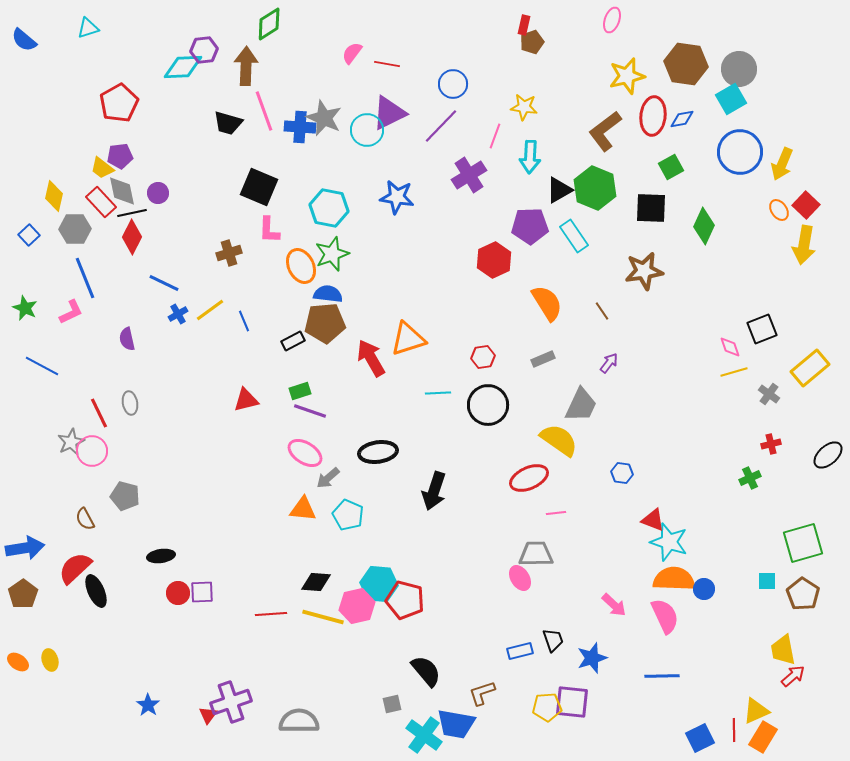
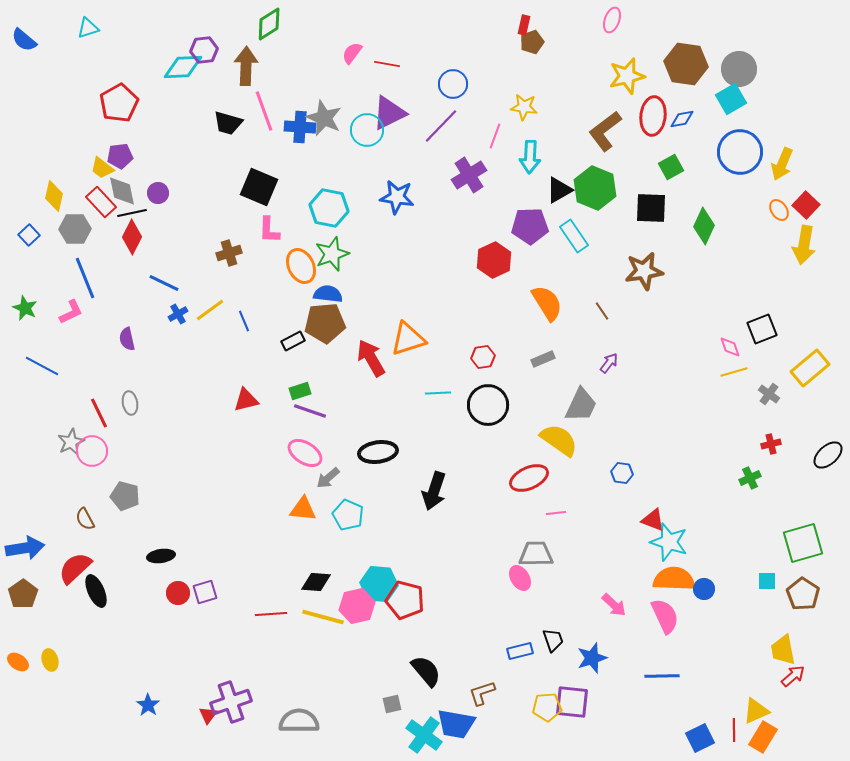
purple square at (202, 592): moved 3 px right; rotated 15 degrees counterclockwise
